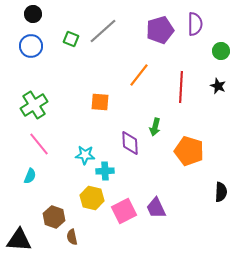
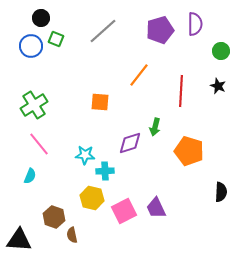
black circle: moved 8 px right, 4 px down
green square: moved 15 px left
red line: moved 4 px down
purple diamond: rotated 75 degrees clockwise
brown semicircle: moved 2 px up
